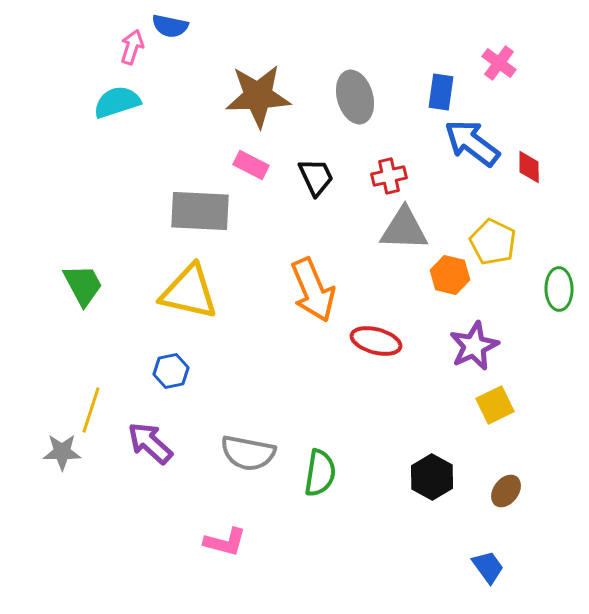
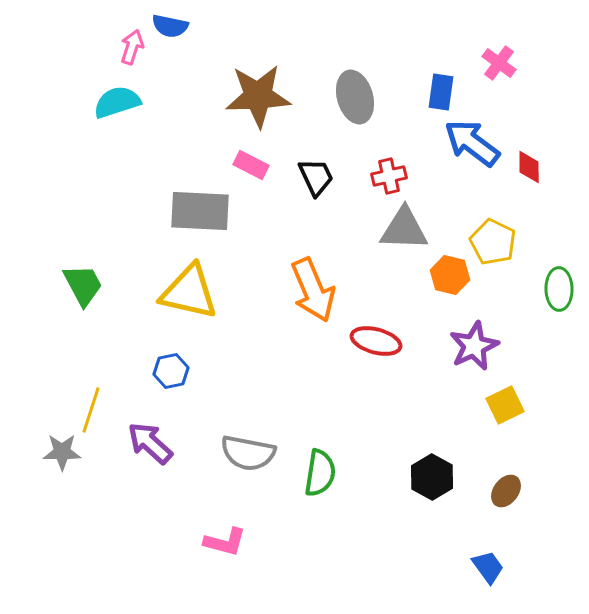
yellow square: moved 10 px right
